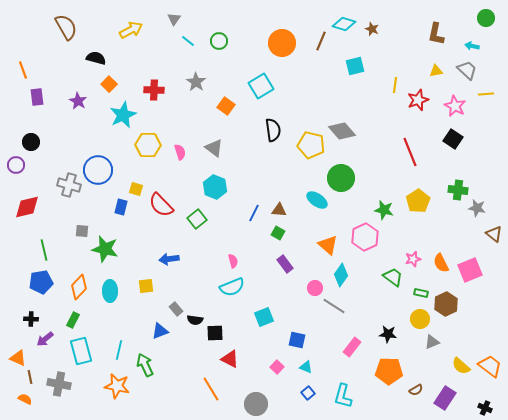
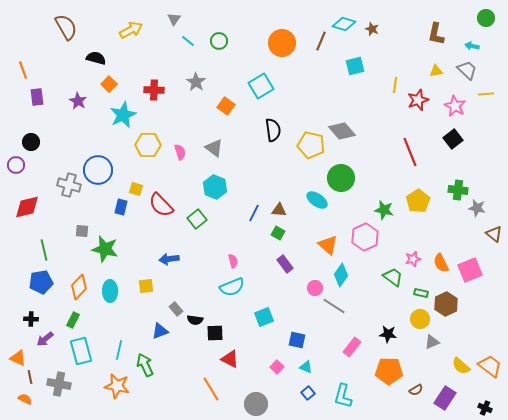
black square at (453, 139): rotated 18 degrees clockwise
